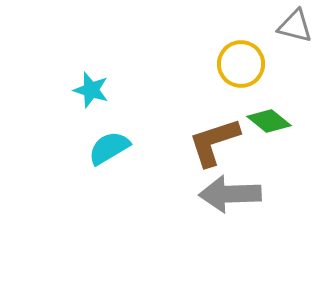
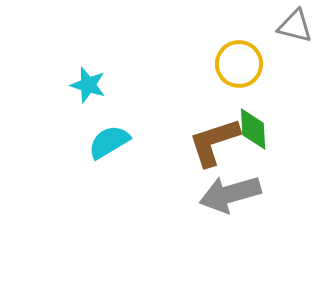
yellow circle: moved 2 px left
cyan star: moved 3 px left, 5 px up
green diamond: moved 16 px left, 8 px down; rotated 48 degrees clockwise
cyan semicircle: moved 6 px up
gray arrow: rotated 14 degrees counterclockwise
